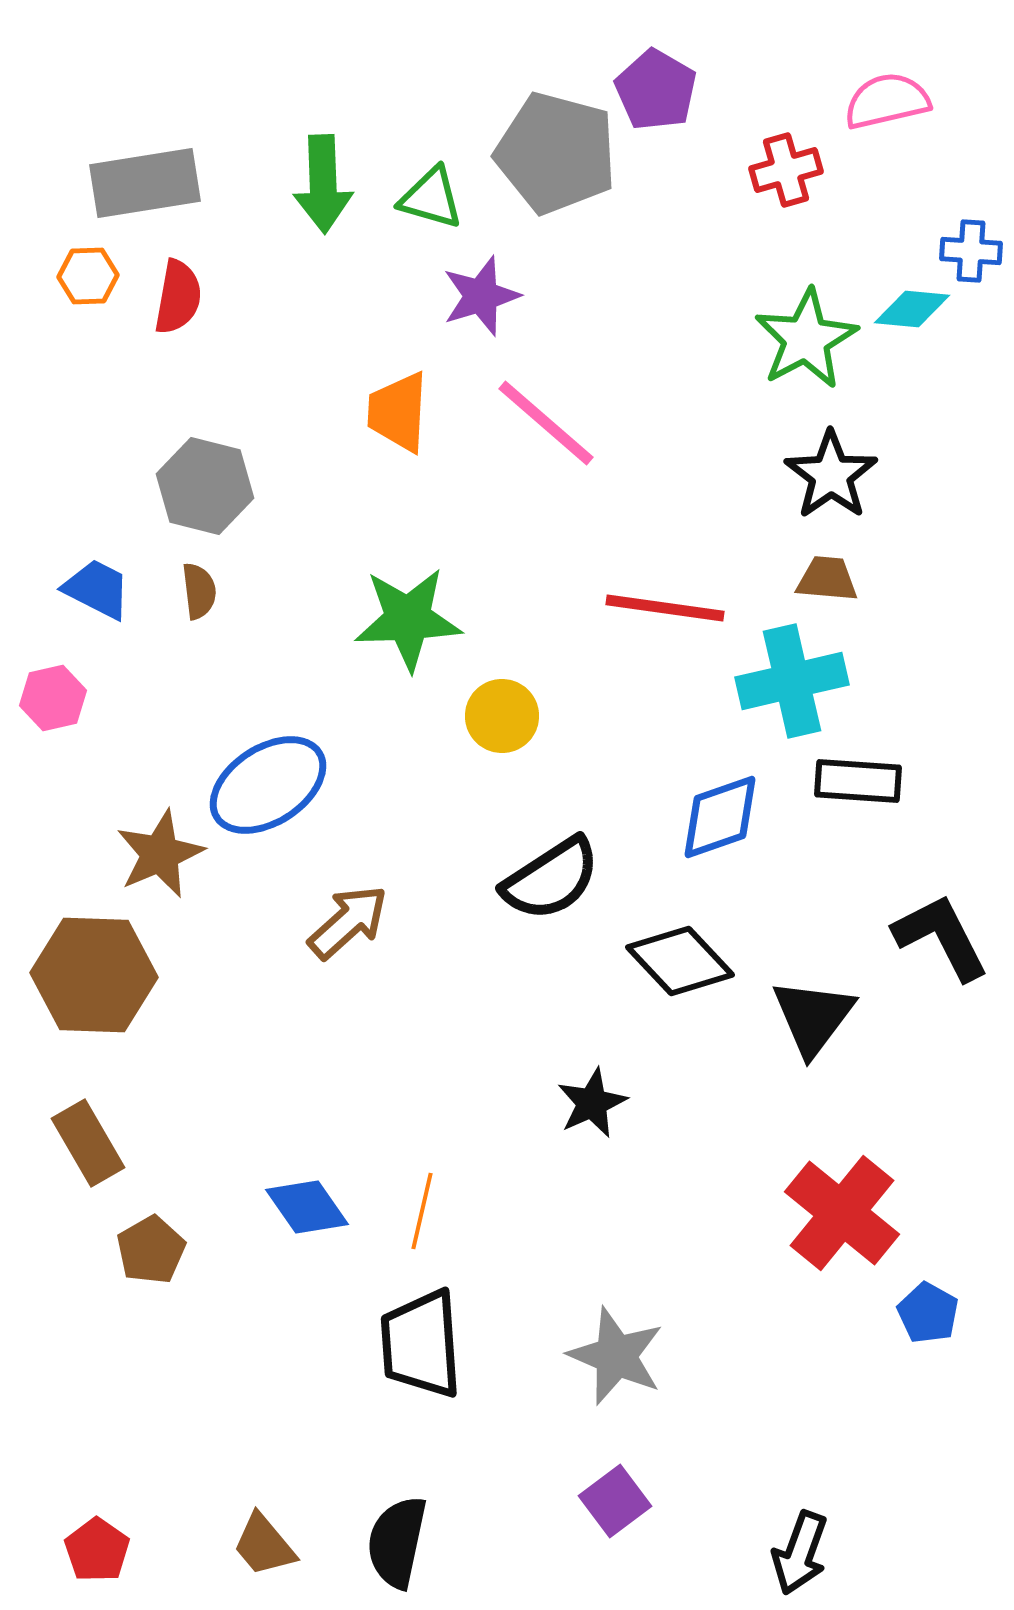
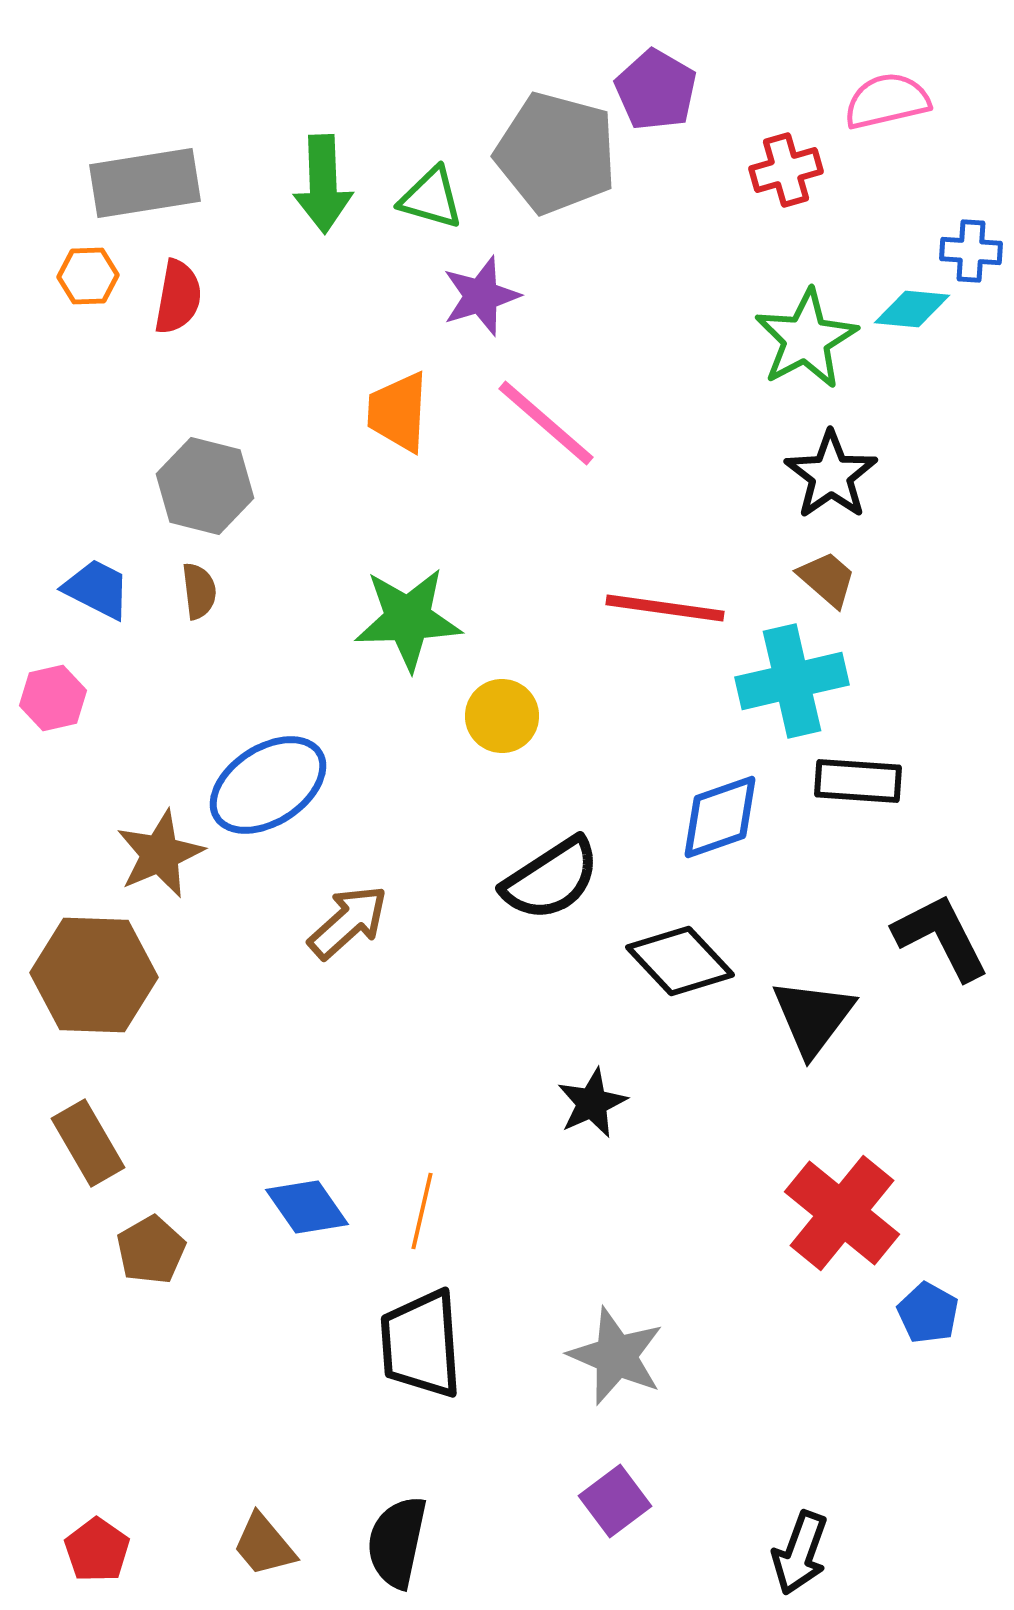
brown trapezoid at (827, 579): rotated 36 degrees clockwise
